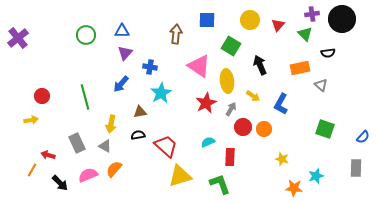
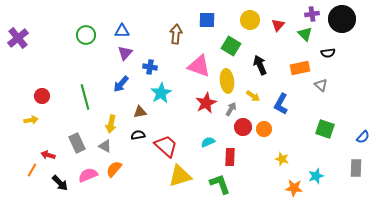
pink triangle at (199, 66): rotated 15 degrees counterclockwise
